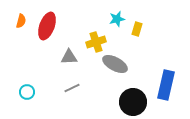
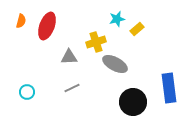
yellow rectangle: rotated 32 degrees clockwise
blue rectangle: moved 3 px right, 3 px down; rotated 20 degrees counterclockwise
